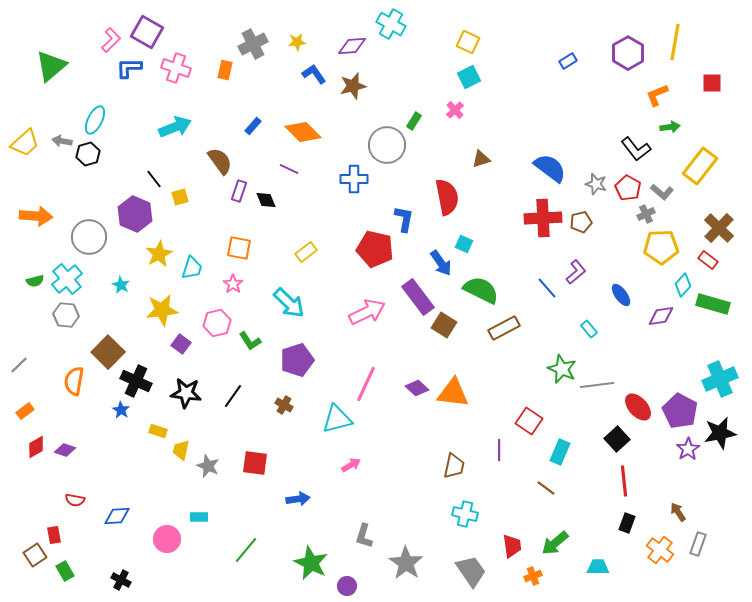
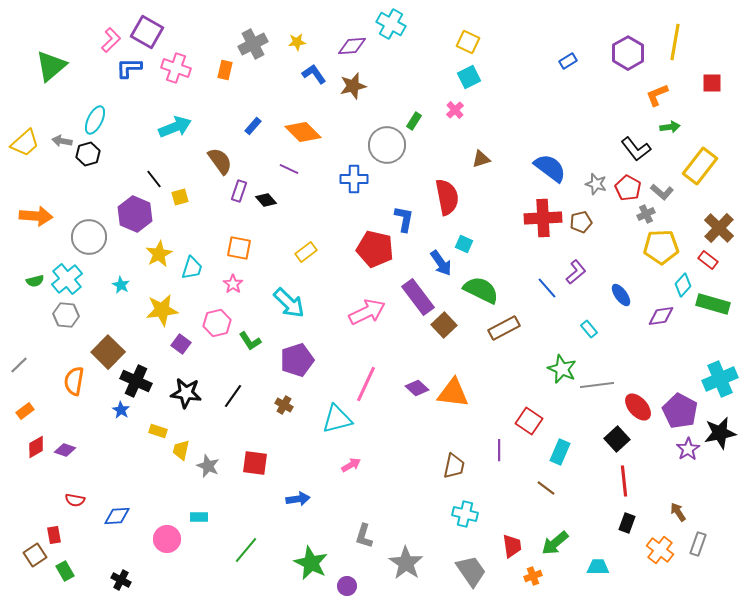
black diamond at (266, 200): rotated 20 degrees counterclockwise
brown square at (444, 325): rotated 15 degrees clockwise
